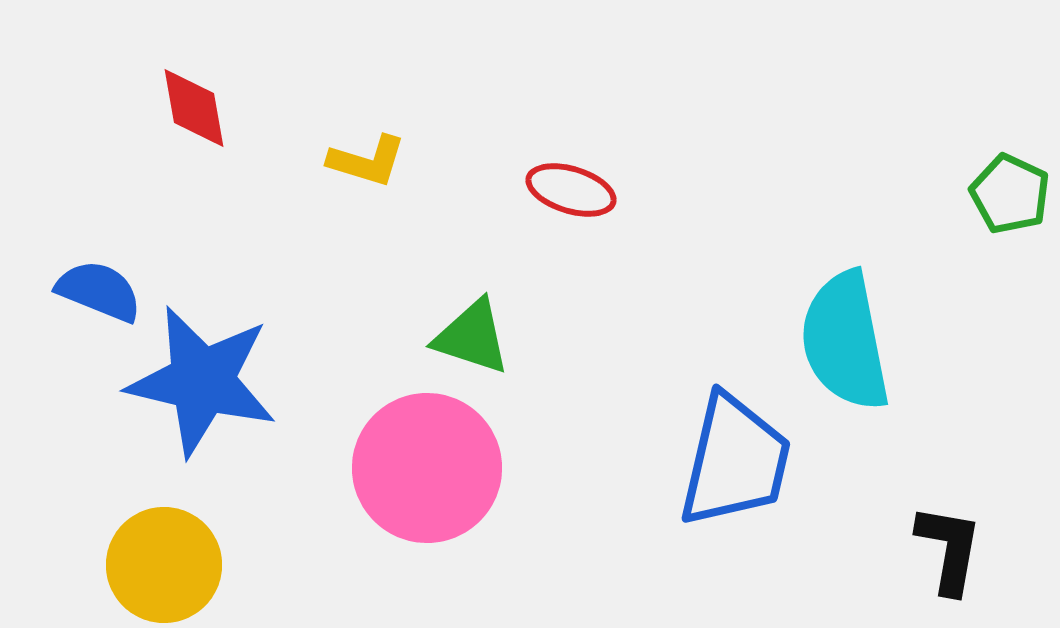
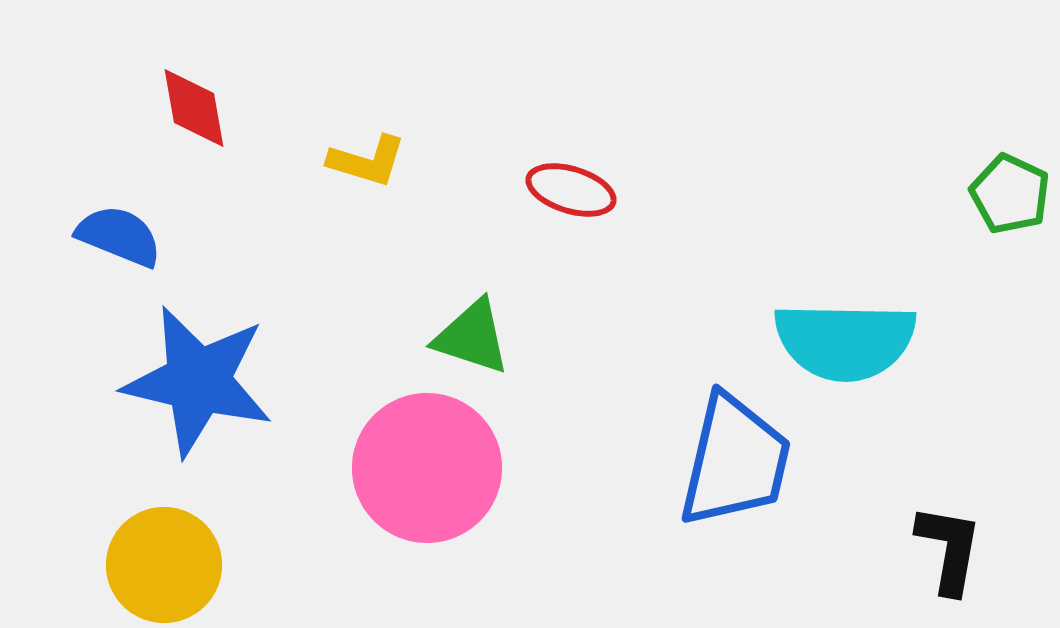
blue semicircle: moved 20 px right, 55 px up
cyan semicircle: rotated 78 degrees counterclockwise
blue star: moved 4 px left
